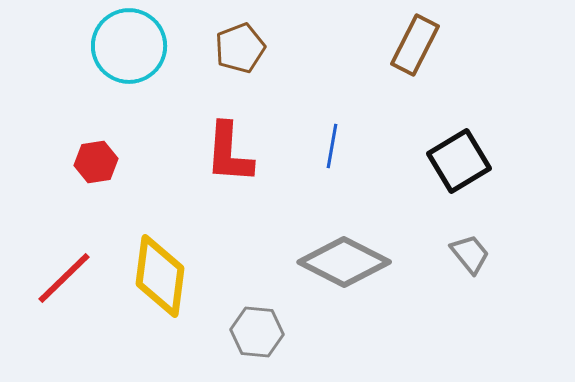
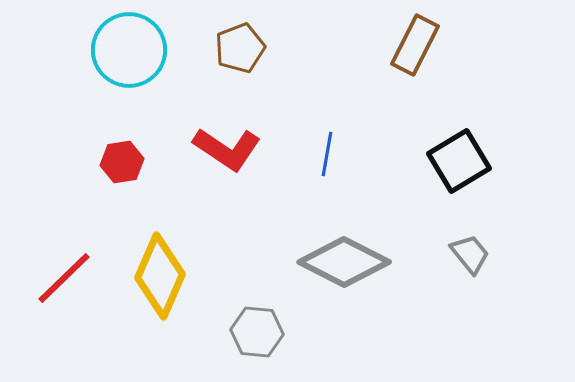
cyan circle: moved 4 px down
blue line: moved 5 px left, 8 px down
red L-shape: moved 2 px left, 4 px up; rotated 60 degrees counterclockwise
red hexagon: moved 26 px right
yellow diamond: rotated 16 degrees clockwise
